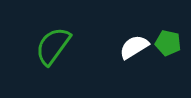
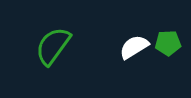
green pentagon: rotated 15 degrees counterclockwise
